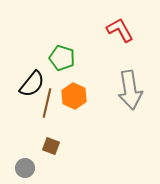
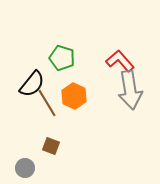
red L-shape: moved 31 px down; rotated 12 degrees counterclockwise
brown line: rotated 44 degrees counterclockwise
